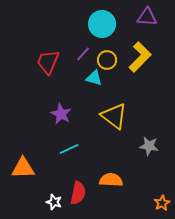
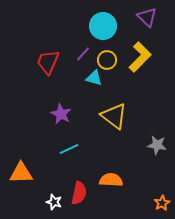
purple triangle: rotated 40 degrees clockwise
cyan circle: moved 1 px right, 2 px down
gray star: moved 8 px right, 1 px up
orange triangle: moved 2 px left, 5 px down
red semicircle: moved 1 px right
